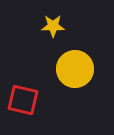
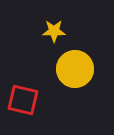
yellow star: moved 1 px right, 5 px down
